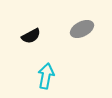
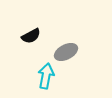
gray ellipse: moved 16 px left, 23 px down
